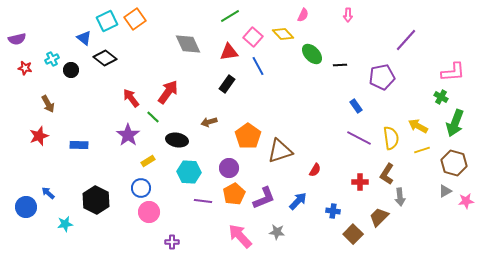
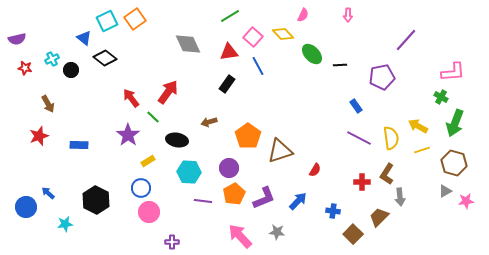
red cross at (360, 182): moved 2 px right
